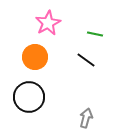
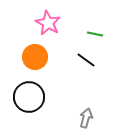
pink star: rotated 15 degrees counterclockwise
